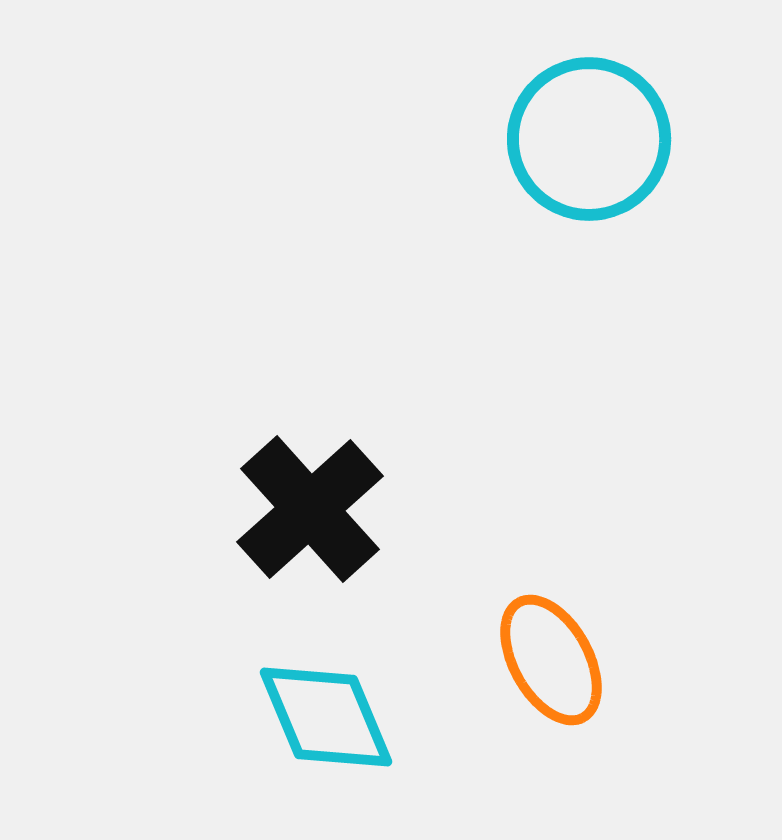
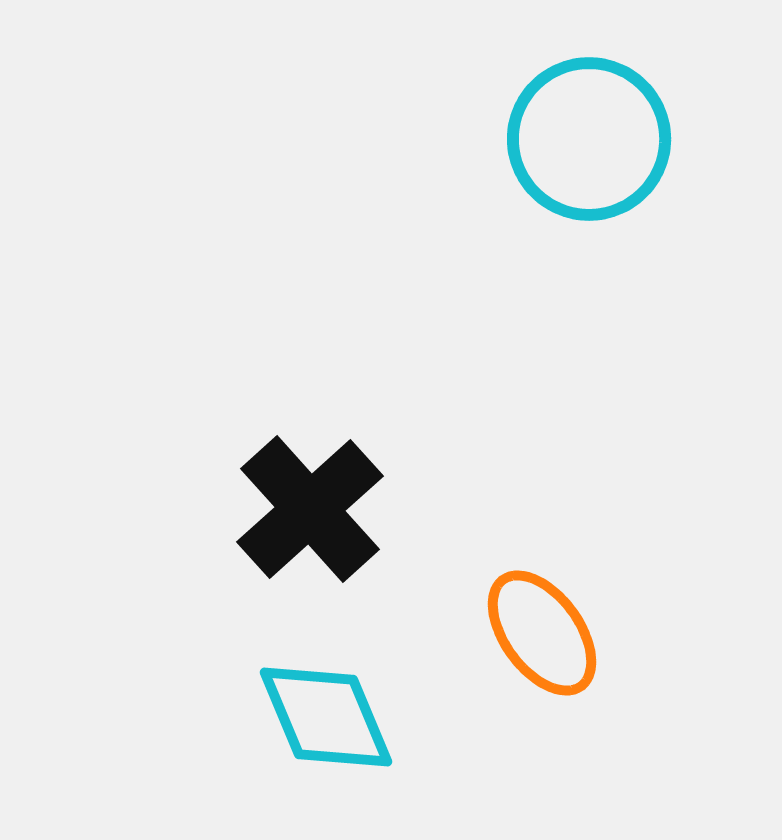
orange ellipse: moved 9 px left, 27 px up; rotated 7 degrees counterclockwise
